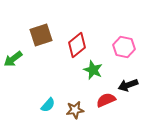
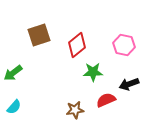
brown square: moved 2 px left
pink hexagon: moved 2 px up
green arrow: moved 14 px down
green star: moved 2 px down; rotated 24 degrees counterclockwise
black arrow: moved 1 px right, 1 px up
cyan semicircle: moved 34 px left, 2 px down
